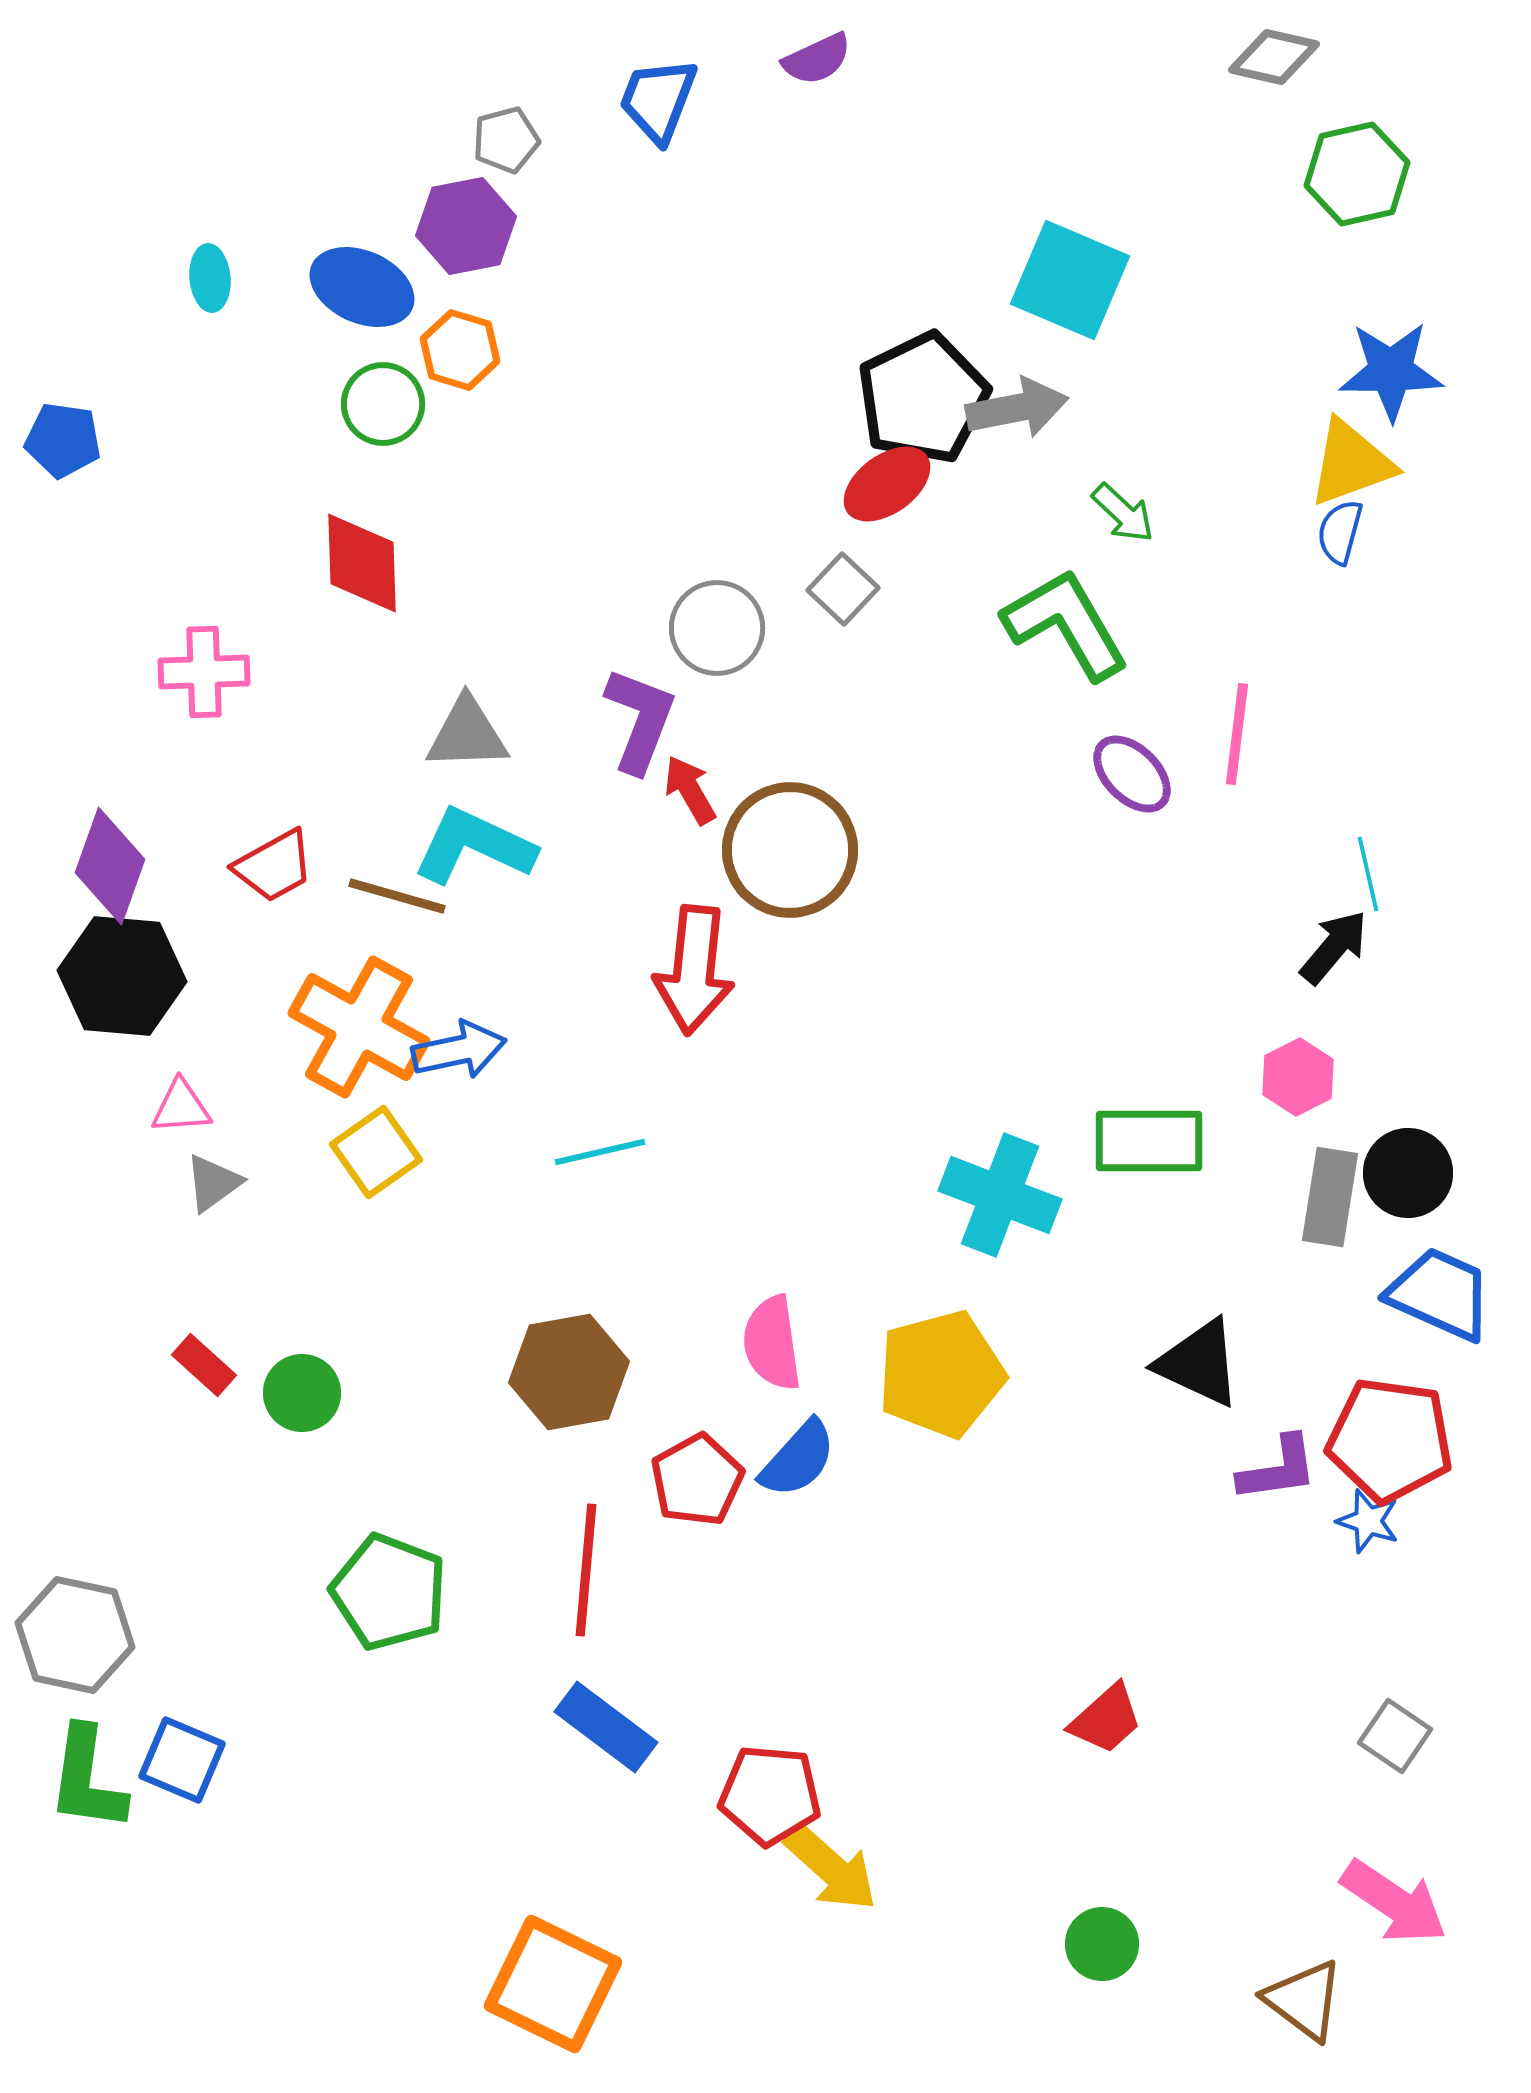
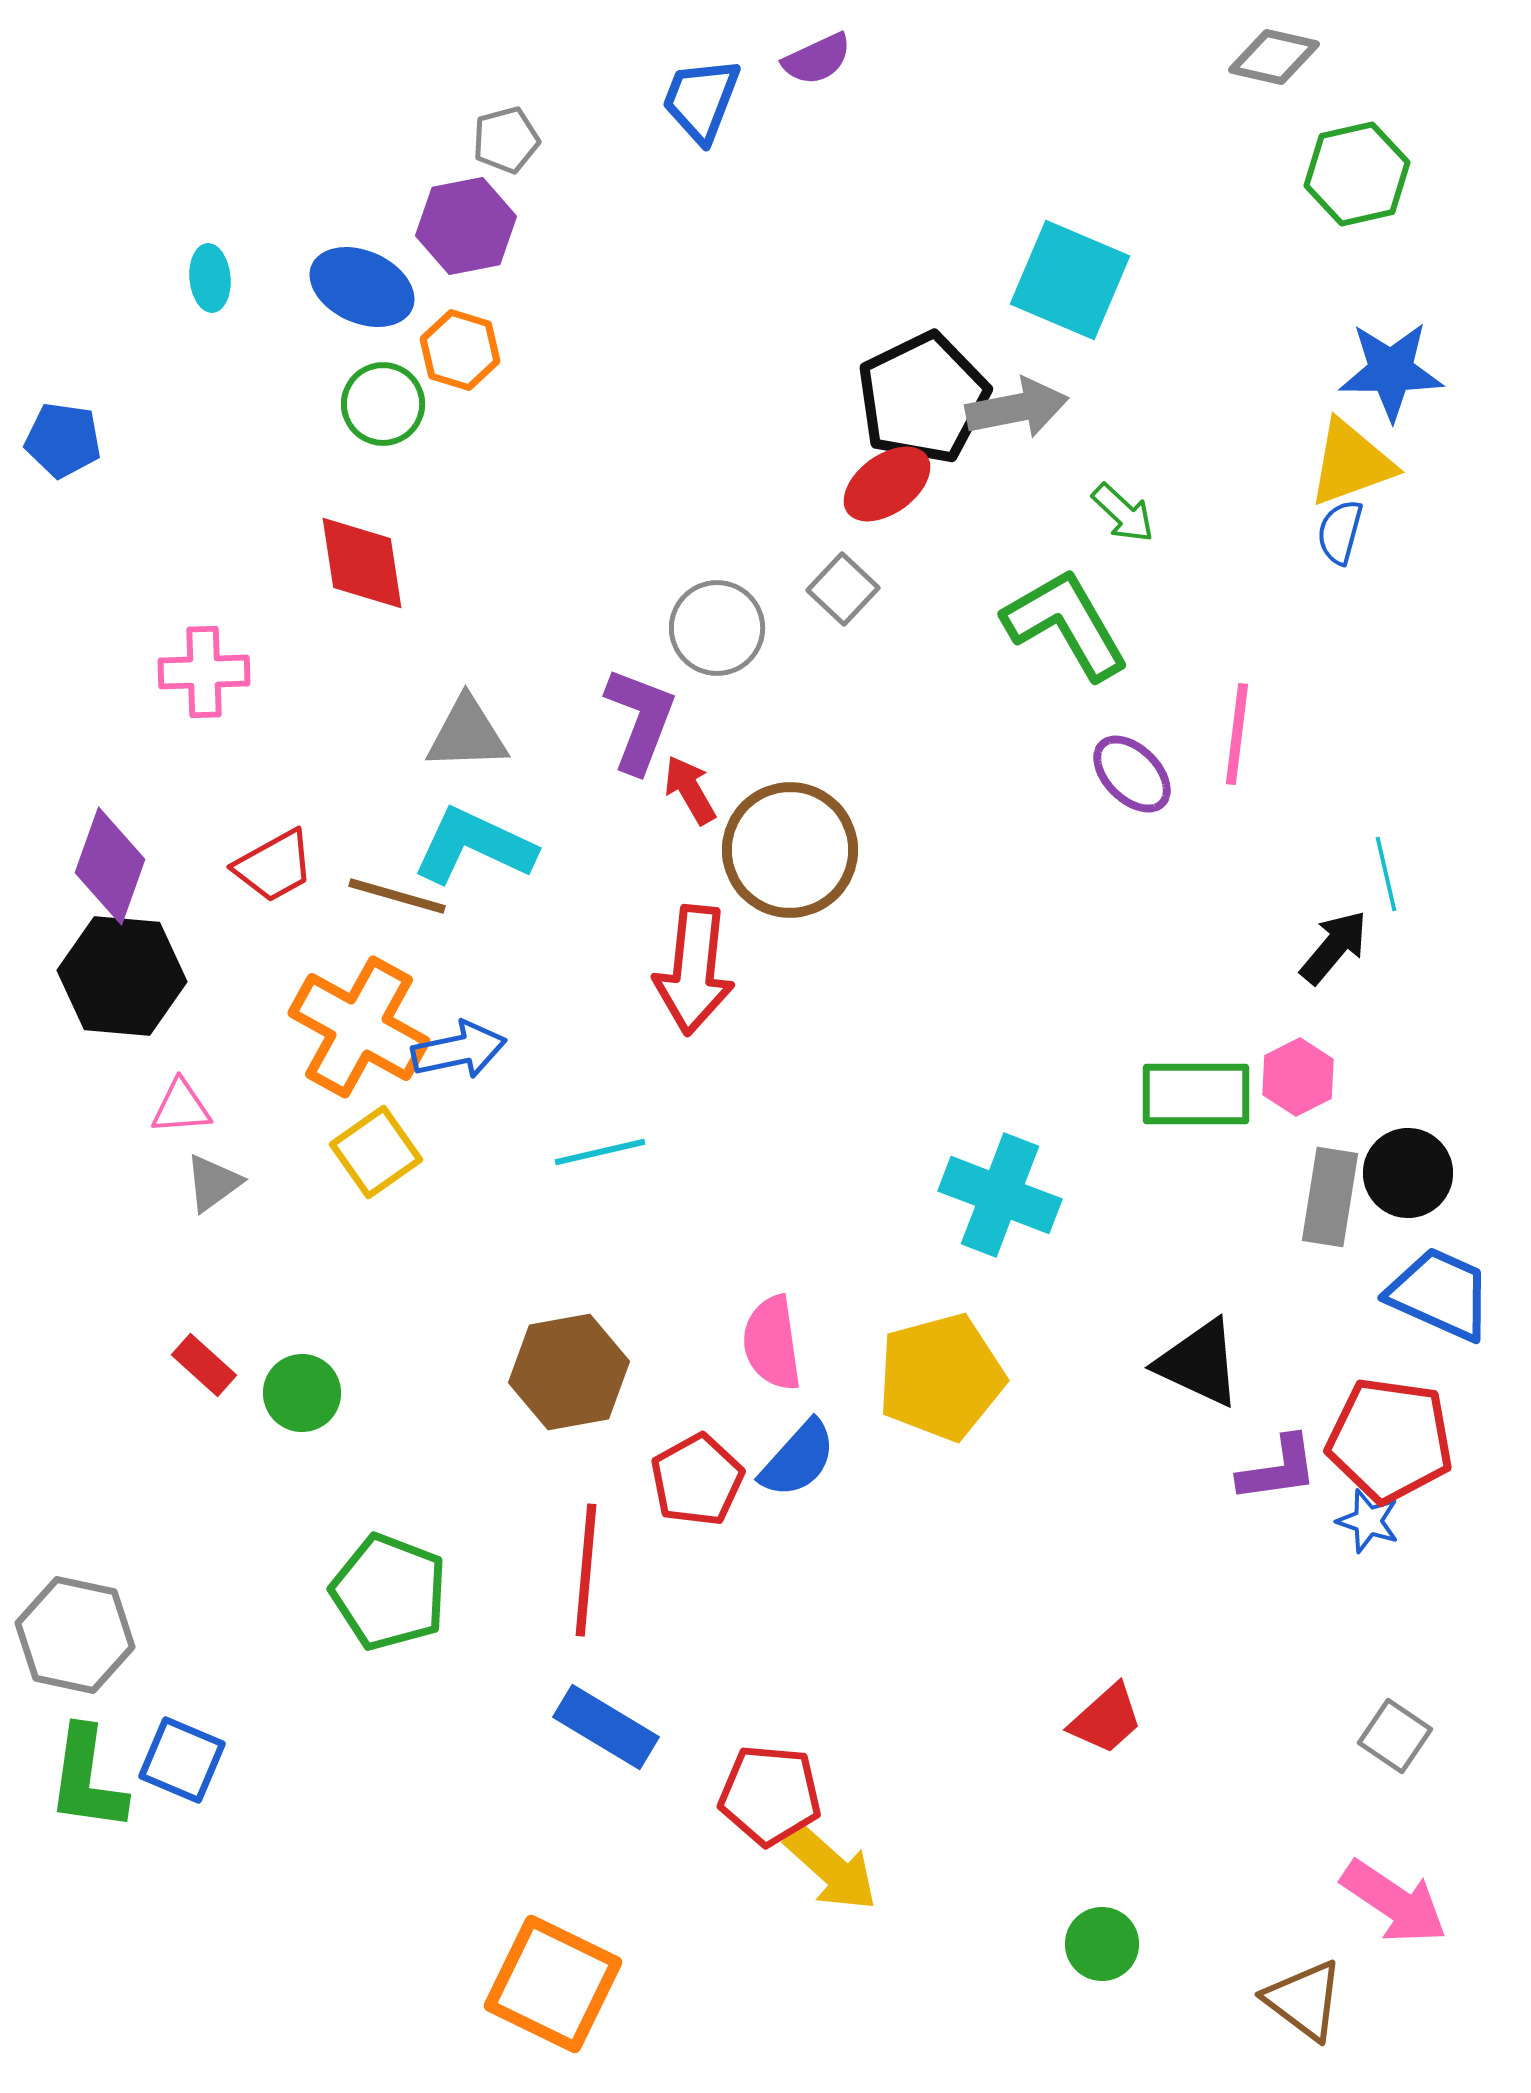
blue trapezoid at (658, 100): moved 43 px right
red diamond at (362, 563): rotated 7 degrees counterclockwise
cyan line at (1368, 874): moved 18 px right
green rectangle at (1149, 1141): moved 47 px right, 47 px up
yellow pentagon at (941, 1374): moved 3 px down
blue rectangle at (606, 1727): rotated 6 degrees counterclockwise
